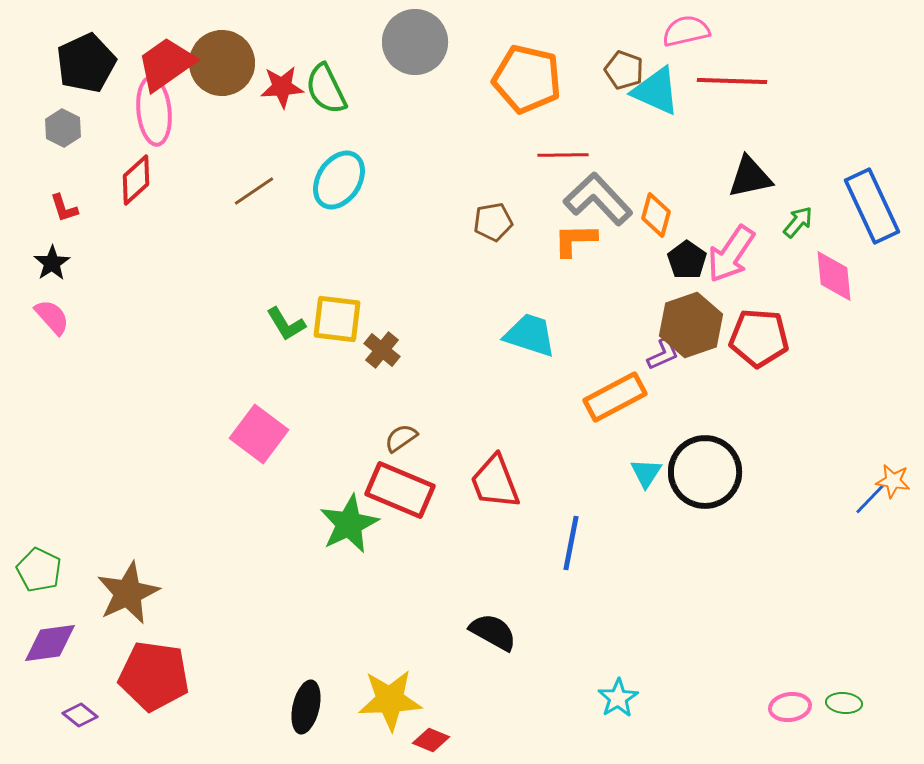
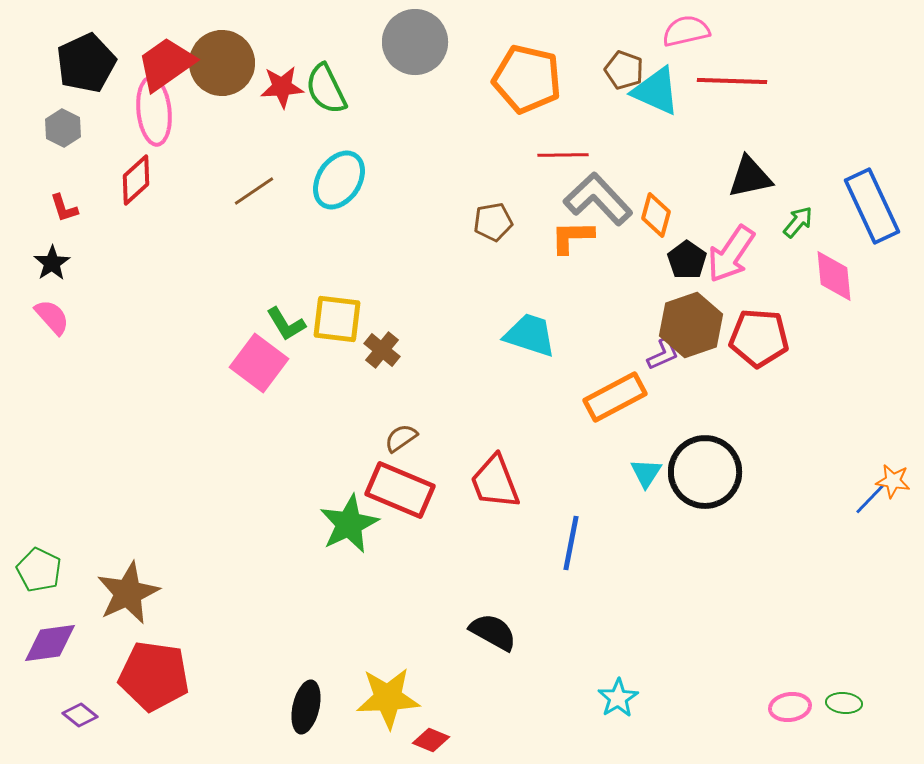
orange L-shape at (575, 240): moved 3 px left, 3 px up
pink square at (259, 434): moved 71 px up
yellow star at (390, 700): moved 2 px left, 2 px up
